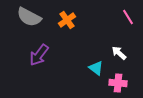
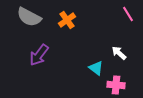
pink line: moved 3 px up
pink cross: moved 2 px left, 2 px down
